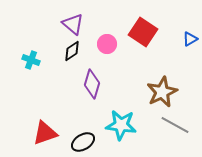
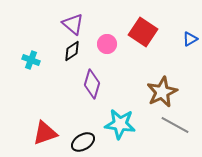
cyan star: moved 1 px left, 1 px up
